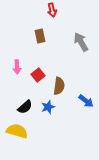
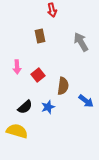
brown semicircle: moved 4 px right
